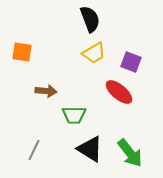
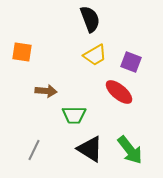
yellow trapezoid: moved 1 px right, 2 px down
green arrow: moved 3 px up
